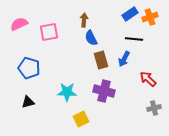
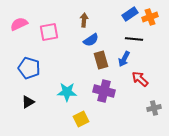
blue semicircle: moved 2 px down; rotated 98 degrees counterclockwise
red arrow: moved 8 px left
black triangle: rotated 16 degrees counterclockwise
